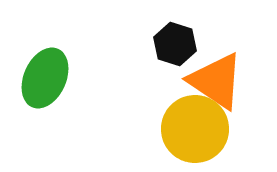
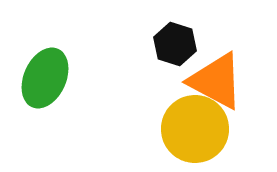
orange triangle: rotated 6 degrees counterclockwise
